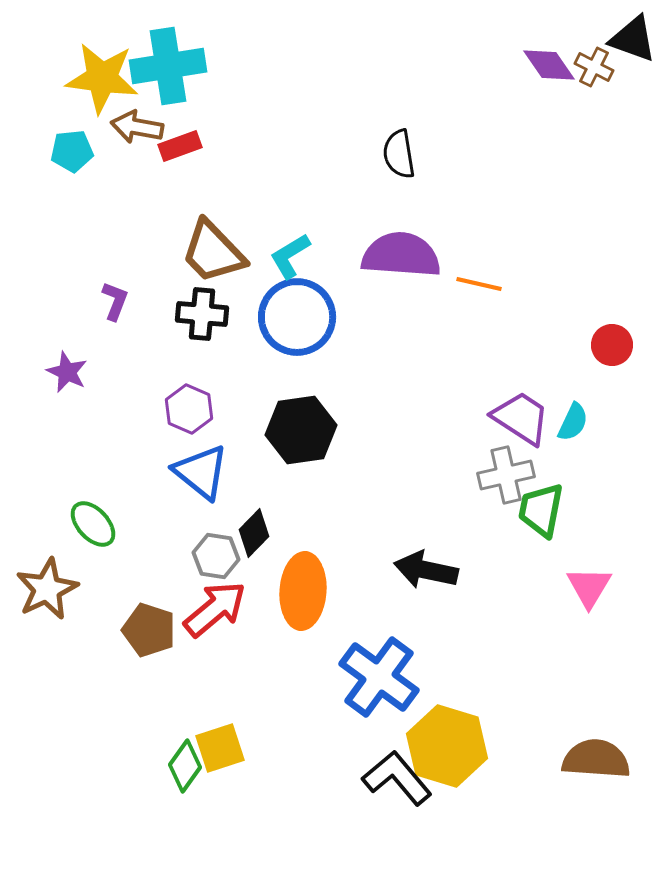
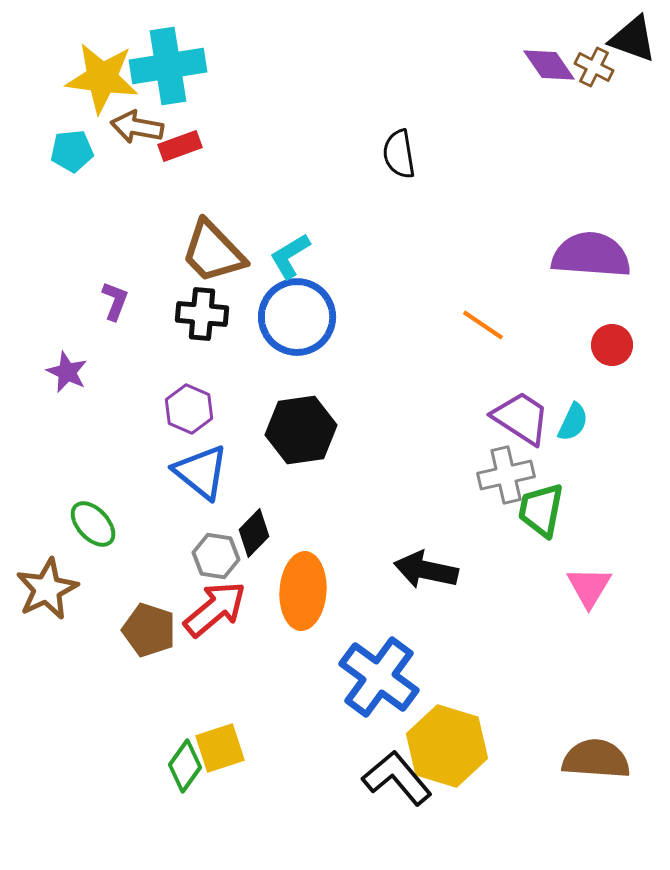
purple semicircle: moved 190 px right
orange line: moved 4 px right, 41 px down; rotated 21 degrees clockwise
